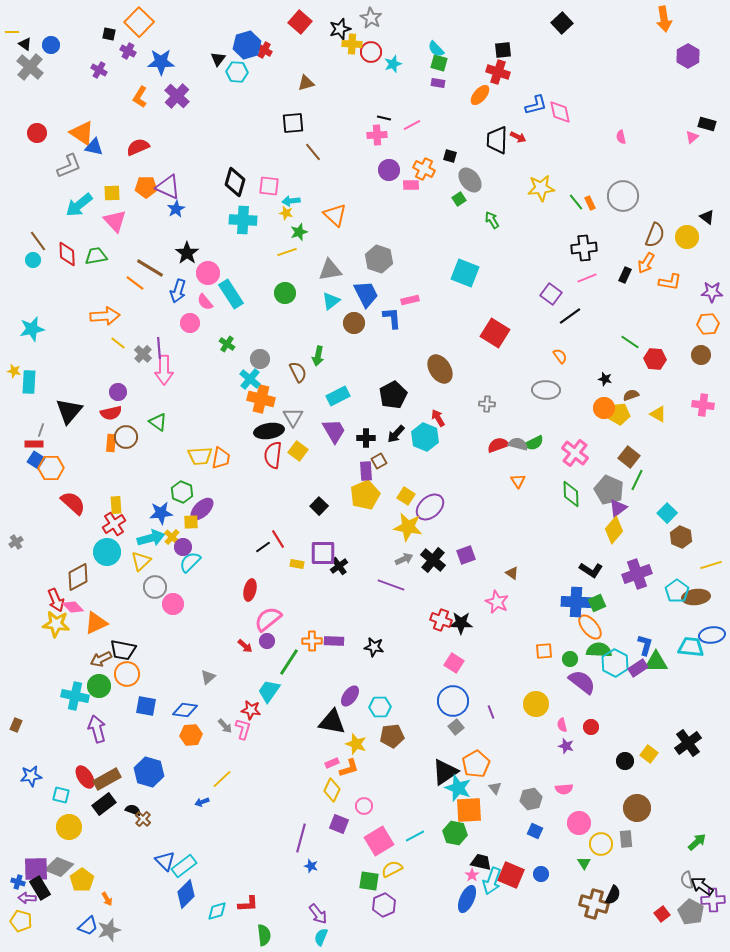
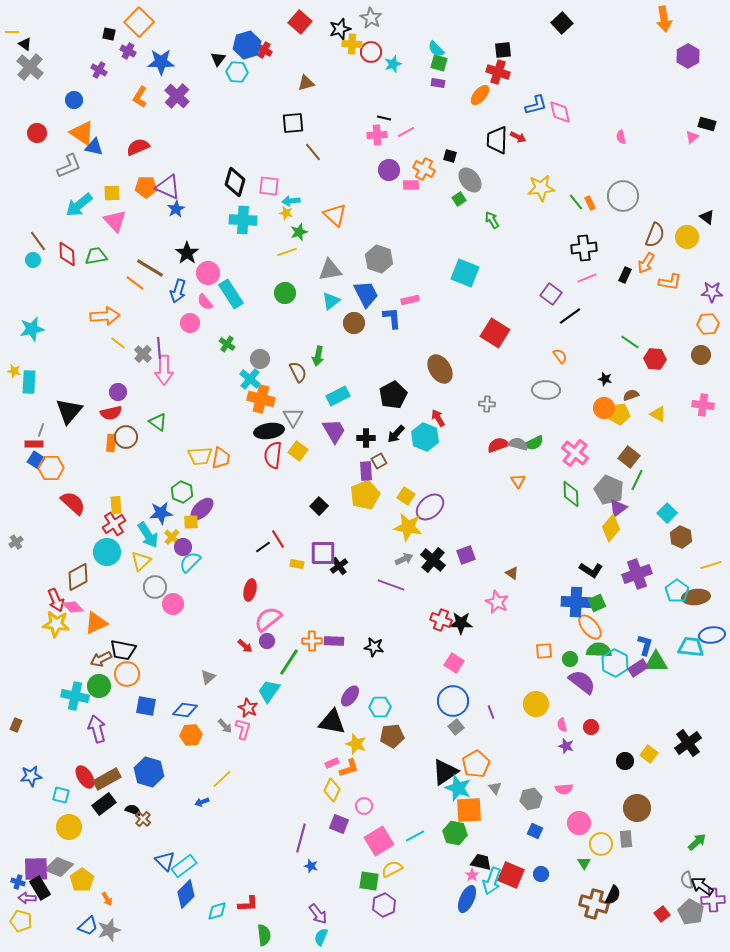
blue circle at (51, 45): moved 23 px right, 55 px down
pink line at (412, 125): moved 6 px left, 7 px down
yellow diamond at (614, 530): moved 3 px left, 2 px up
cyan arrow at (151, 538): moved 3 px left, 3 px up; rotated 72 degrees clockwise
red star at (251, 710): moved 3 px left, 2 px up; rotated 18 degrees clockwise
